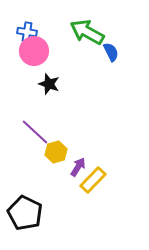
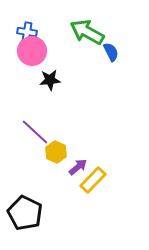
pink circle: moved 2 px left
black star: moved 1 px right, 4 px up; rotated 25 degrees counterclockwise
yellow hexagon: rotated 20 degrees counterclockwise
purple arrow: rotated 18 degrees clockwise
